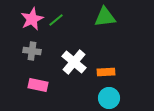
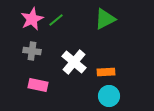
green triangle: moved 2 px down; rotated 20 degrees counterclockwise
cyan circle: moved 2 px up
